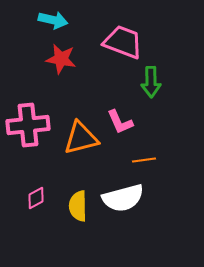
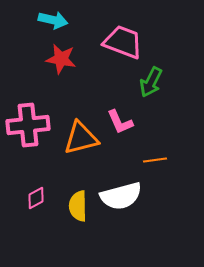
green arrow: rotated 28 degrees clockwise
orange line: moved 11 px right
white semicircle: moved 2 px left, 2 px up
